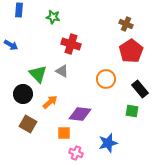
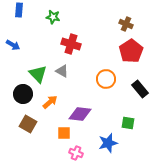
blue arrow: moved 2 px right
green square: moved 4 px left, 12 px down
